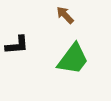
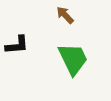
green trapezoid: rotated 63 degrees counterclockwise
